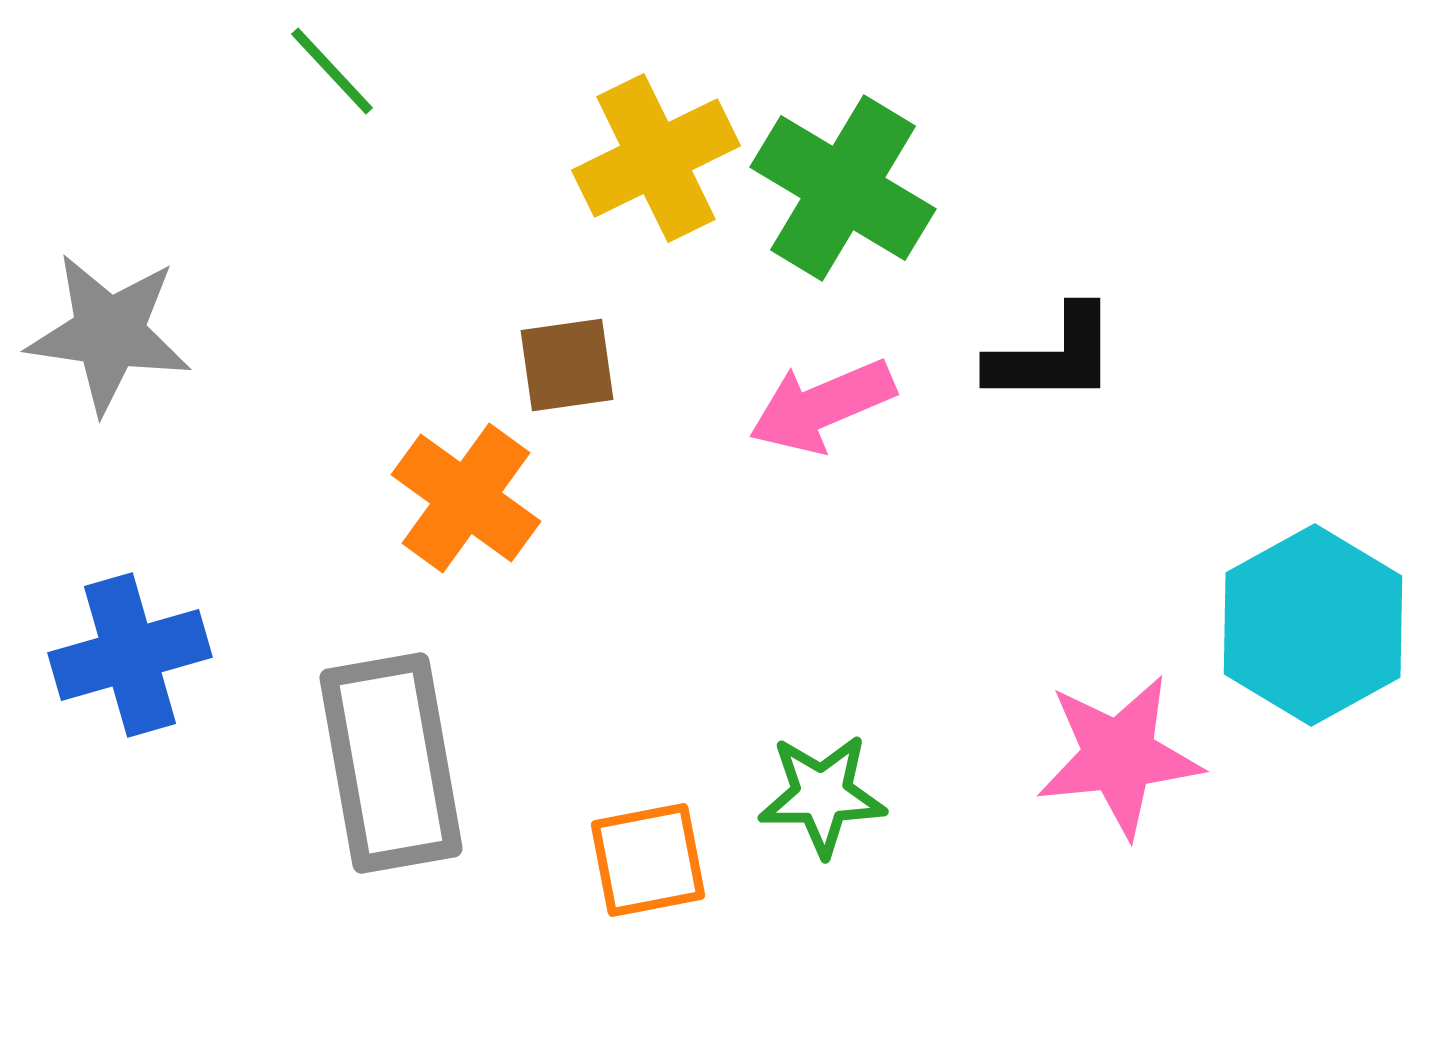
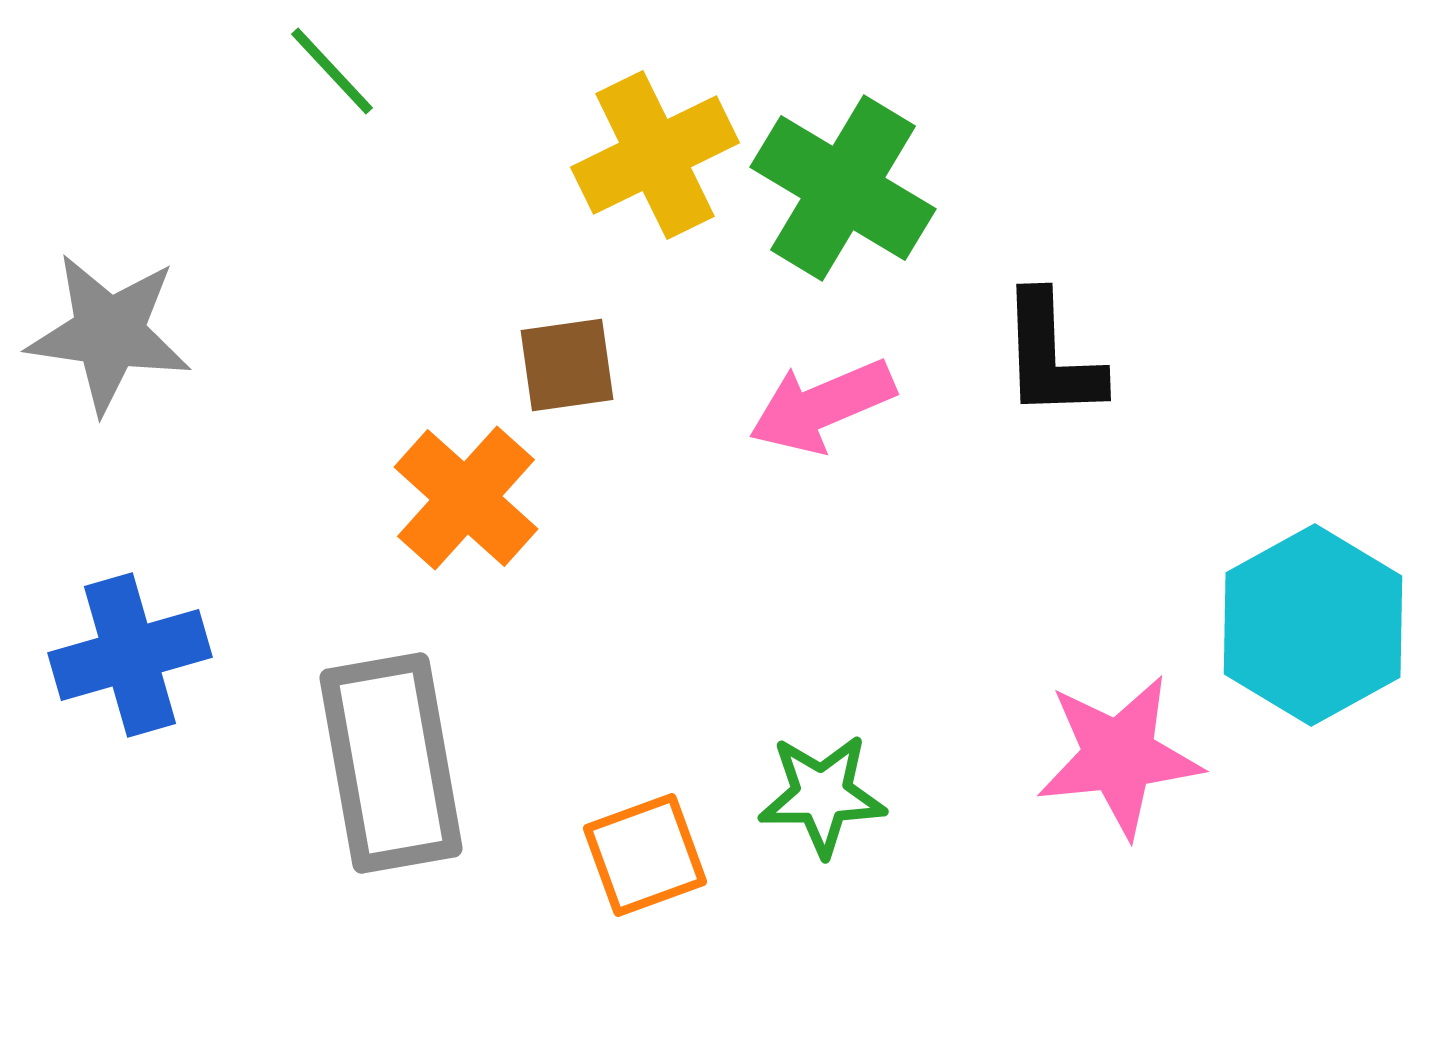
yellow cross: moved 1 px left, 3 px up
black L-shape: moved 2 px left; rotated 88 degrees clockwise
orange cross: rotated 6 degrees clockwise
orange square: moved 3 px left, 5 px up; rotated 9 degrees counterclockwise
